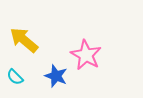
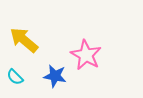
blue star: moved 1 px left; rotated 10 degrees counterclockwise
